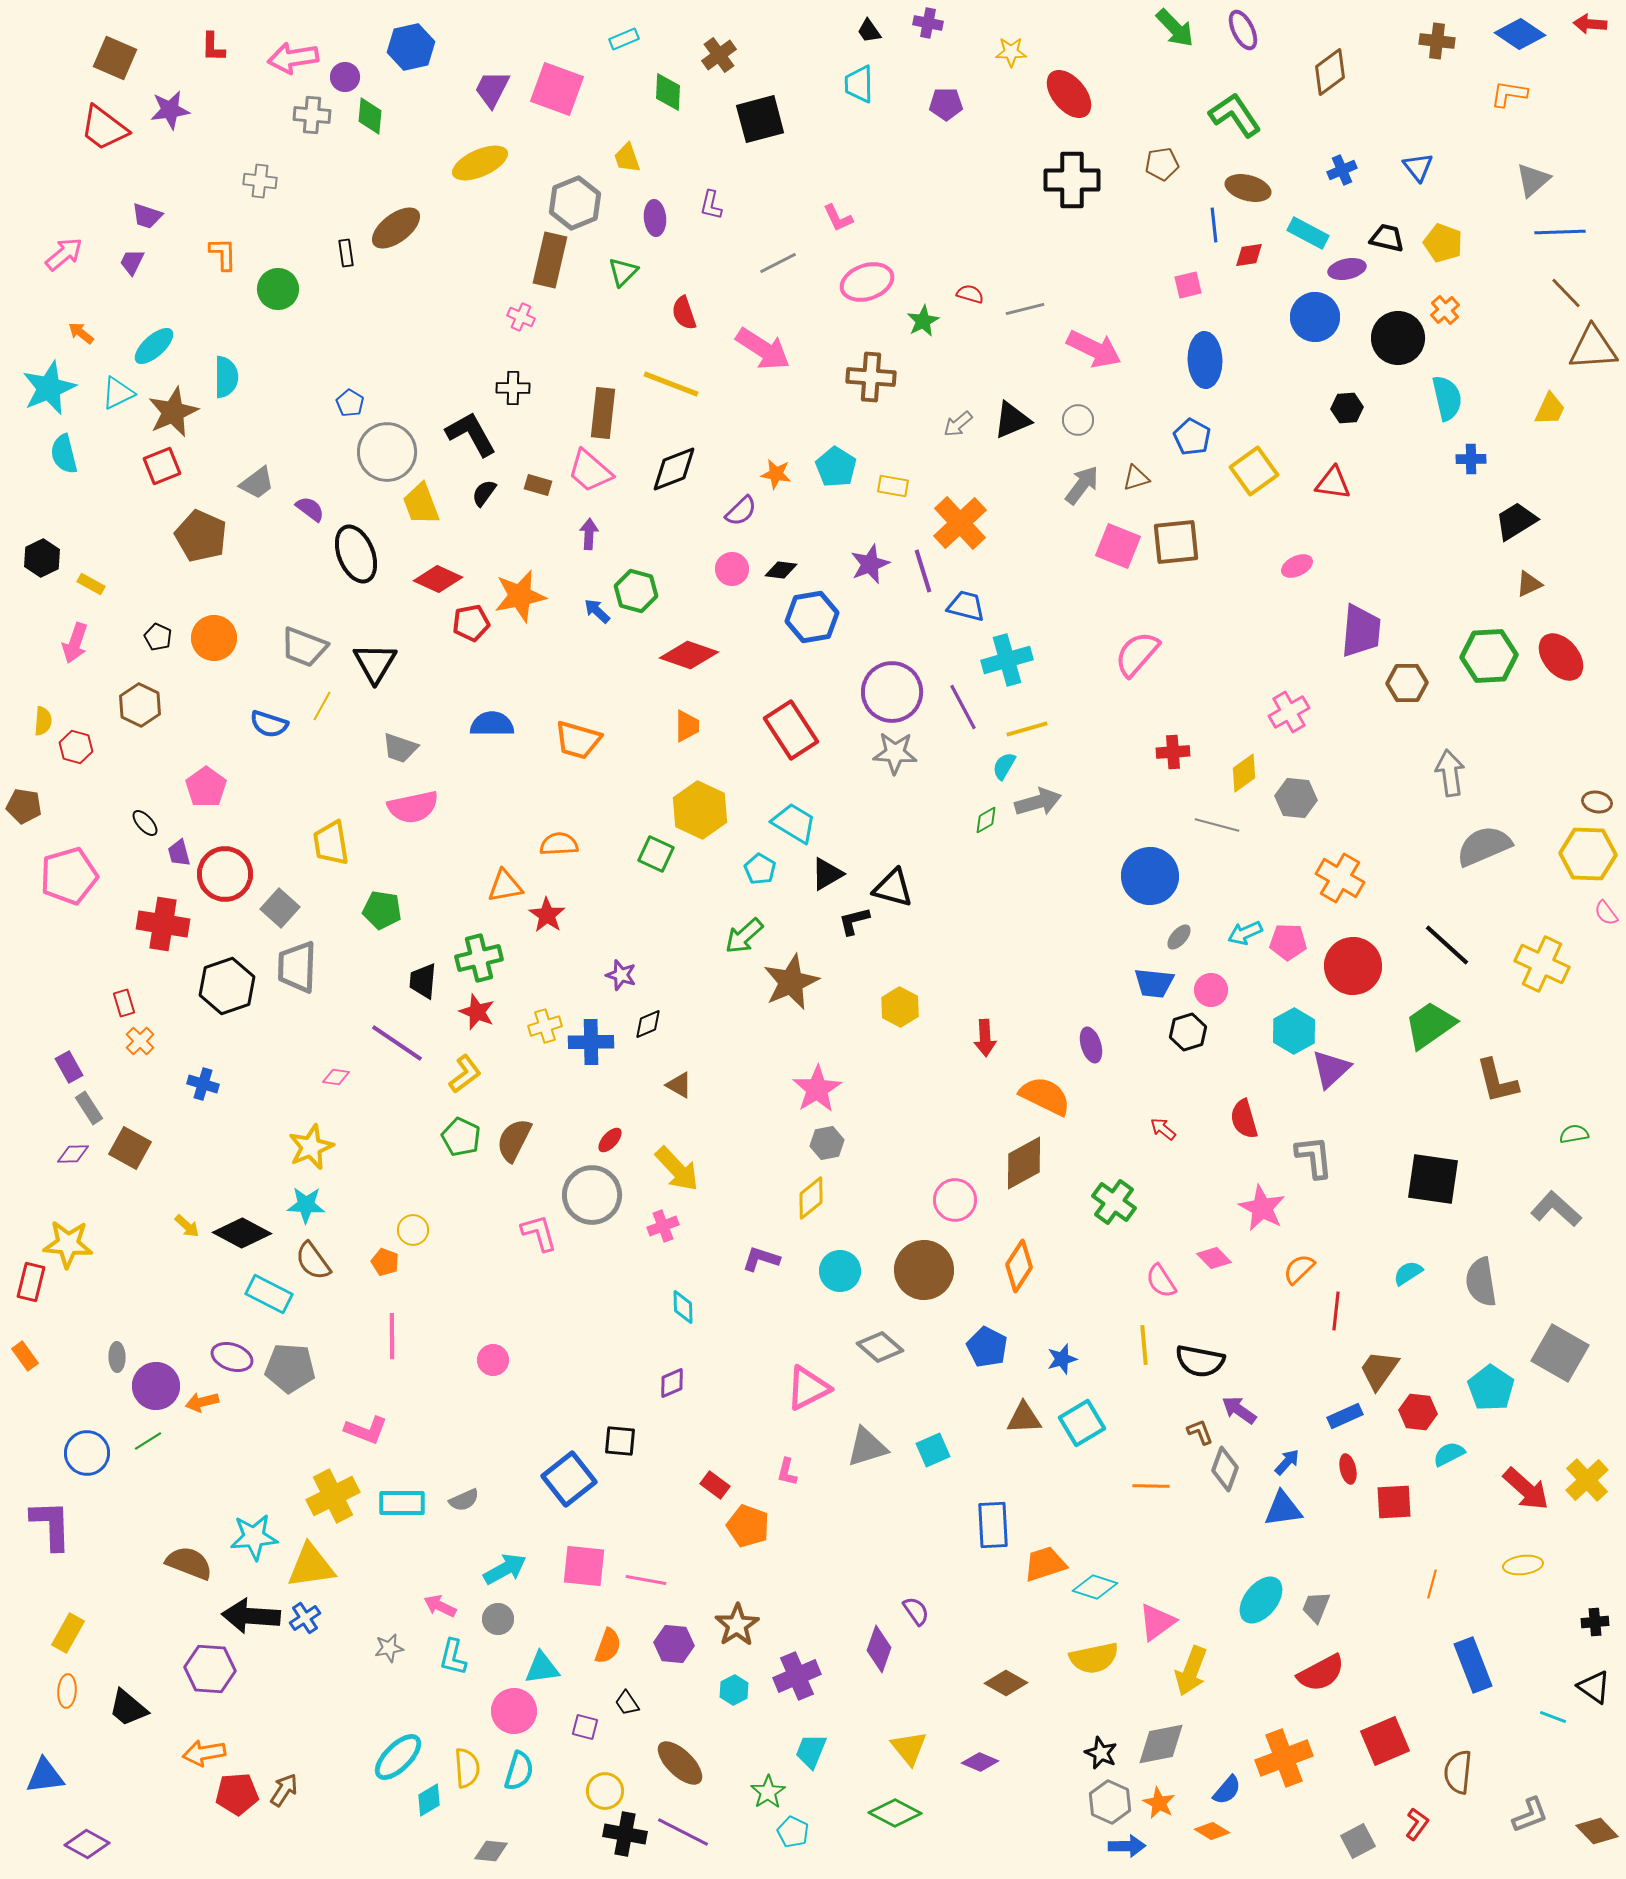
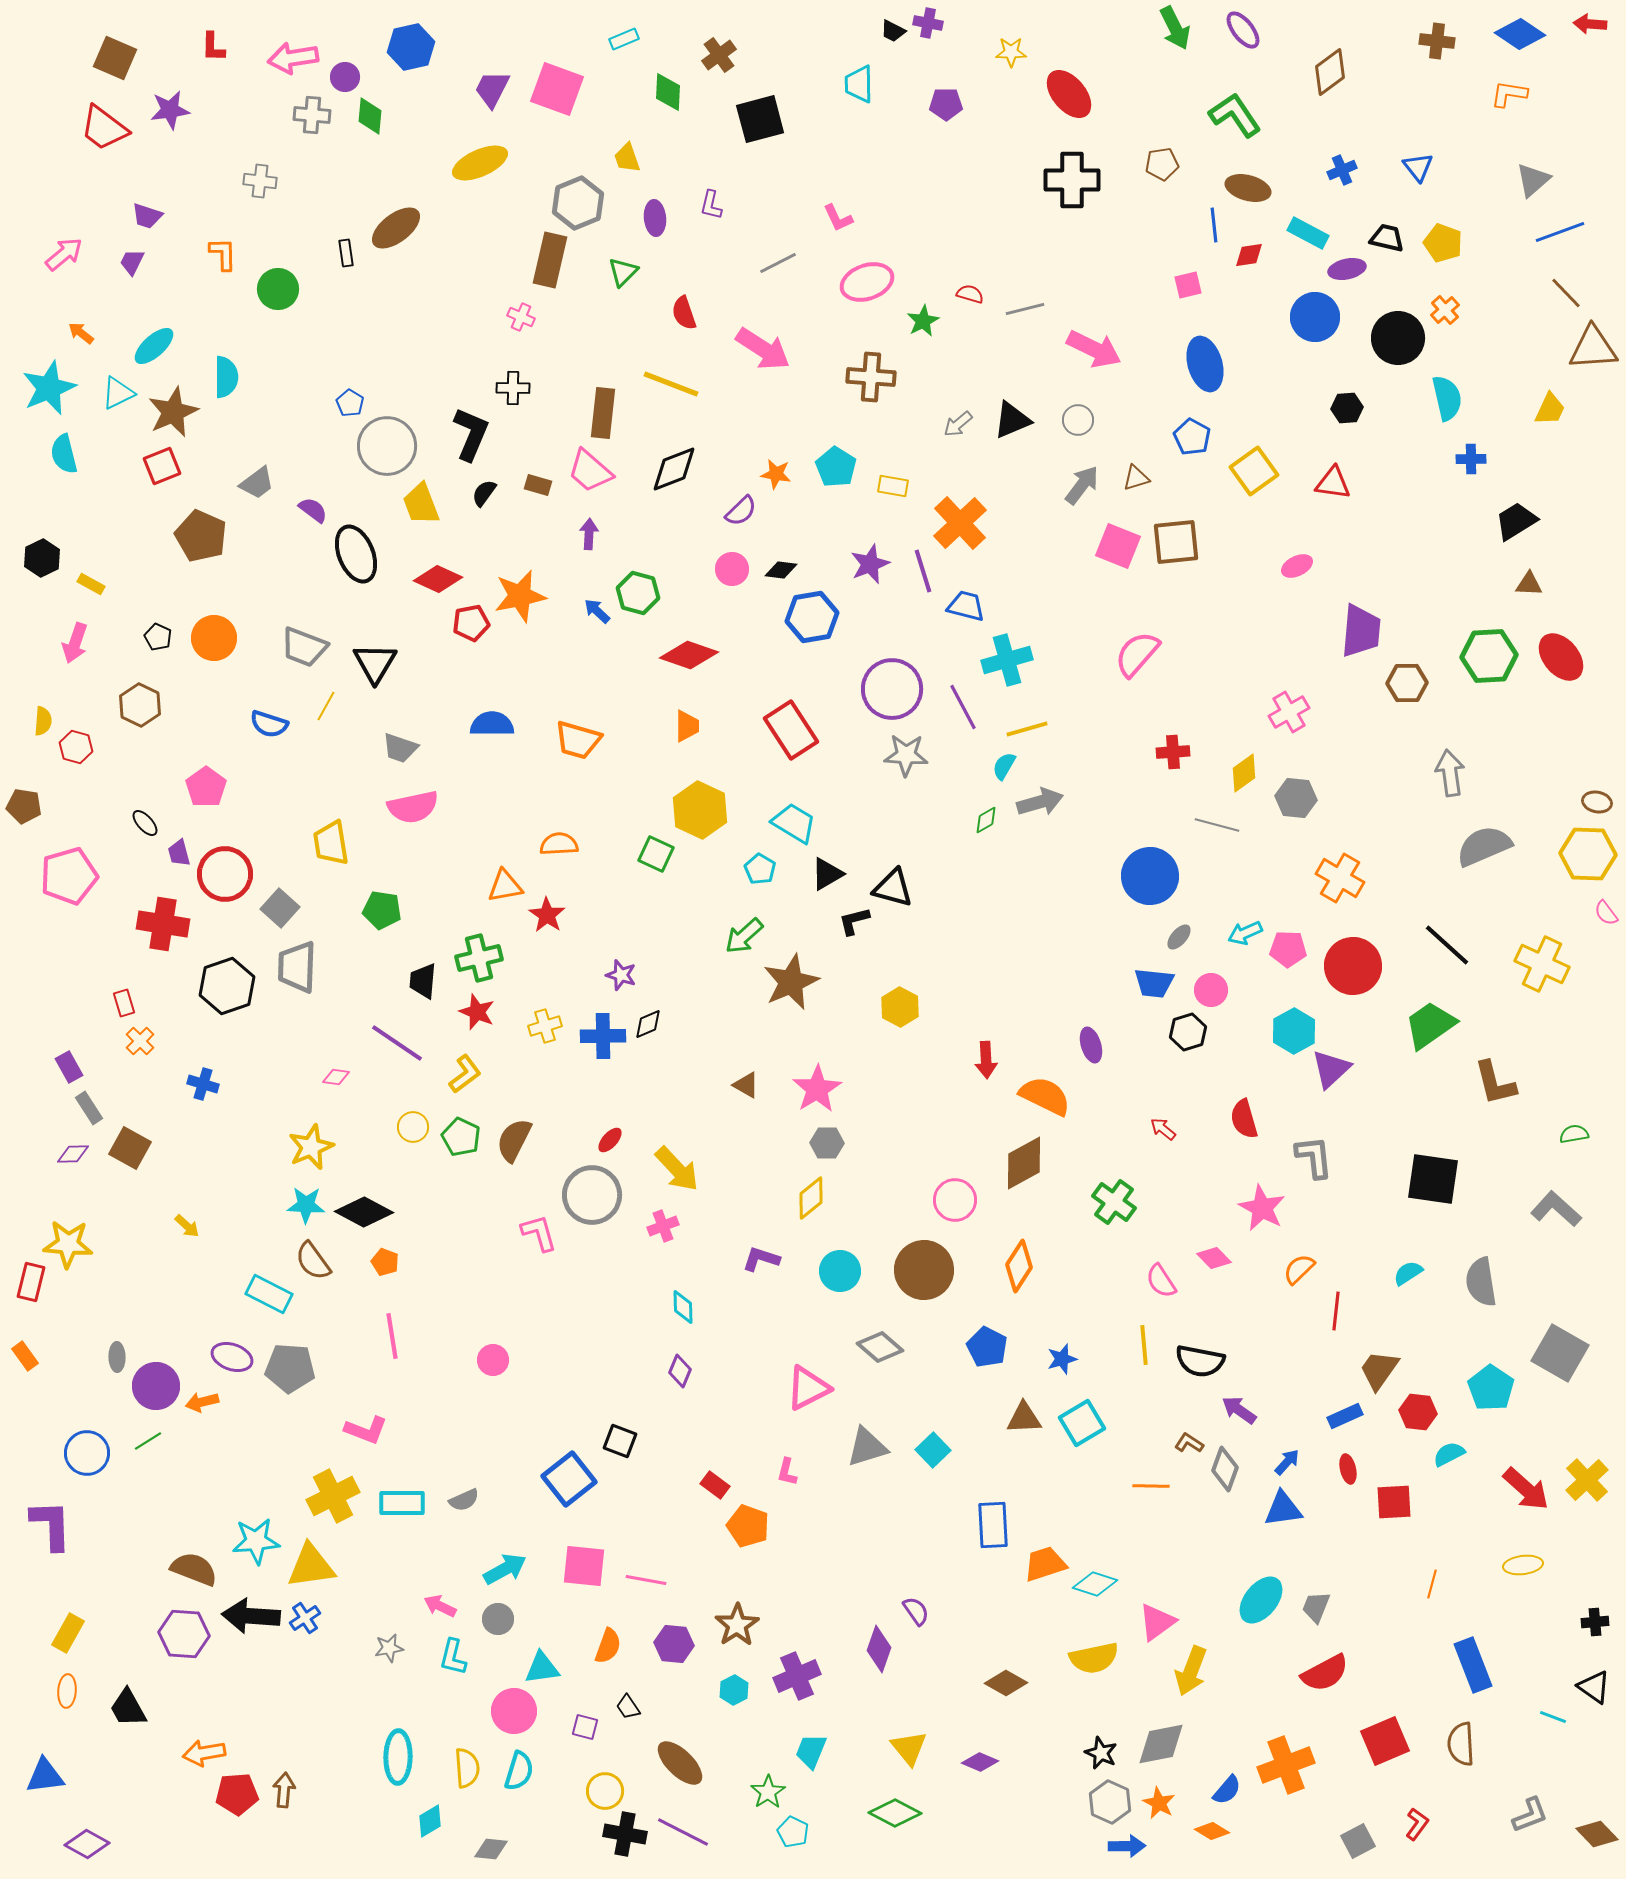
green arrow at (1175, 28): rotated 18 degrees clockwise
purple ellipse at (1243, 30): rotated 12 degrees counterclockwise
black trapezoid at (869, 31): moved 24 px right; rotated 28 degrees counterclockwise
gray hexagon at (575, 203): moved 3 px right
blue line at (1560, 232): rotated 18 degrees counterclockwise
blue ellipse at (1205, 360): moved 4 px down; rotated 14 degrees counterclockwise
black L-shape at (471, 434): rotated 52 degrees clockwise
gray circle at (387, 452): moved 6 px up
purple semicircle at (310, 509): moved 3 px right, 1 px down
brown triangle at (1529, 584): rotated 28 degrees clockwise
green hexagon at (636, 591): moved 2 px right, 2 px down
purple circle at (892, 692): moved 3 px up
yellow line at (322, 706): moved 4 px right
gray star at (895, 753): moved 11 px right, 2 px down
gray arrow at (1038, 802): moved 2 px right
pink pentagon at (1288, 942): moved 7 px down
red arrow at (985, 1038): moved 1 px right, 22 px down
blue cross at (591, 1042): moved 12 px right, 6 px up
brown L-shape at (1497, 1081): moved 2 px left, 2 px down
brown triangle at (679, 1085): moved 67 px right
gray hexagon at (827, 1143): rotated 12 degrees clockwise
yellow circle at (413, 1230): moved 103 px up
black diamond at (242, 1233): moved 122 px right, 21 px up
pink line at (392, 1336): rotated 9 degrees counterclockwise
purple diamond at (672, 1383): moved 8 px right, 12 px up; rotated 44 degrees counterclockwise
brown L-shape at (1200, 1432): moved 11 px left, 11 px down; rotated 36 degrees counterclockwise
black square at (620, 1441): rotated 16 degrees clockwise
cyan square at (933, 1450): rotated 20 degrees counterclockwise
cyan star at (254, 1537): moved 2 px right, 4 px down
brown semicircle at (189, 1563): moved 5 px right, 6 px down
cyan diamond at (1095, 1587): moved 3 px up
purple hexagon at (210, 1669): moved 26 px left, 35 px up
red semicircle at (1321, 1673): moved 4 px right
black trapezoid at (627, 1703): moved 1 px right, 4 px down
black trapezoid at (128, 1708): rotated 21 degrees clockwise
cyan ellipse at (398, 1757): rotated 44 degrees counterclockwise
orange cross at (1284, 1758): moved 2 px right, 7 px down
brown semicircle at (1458, 1772): moved 3 px right, 28 px up; rotated 9 degrees counterclockwise
brown arrow at (284, 1790): rotated 28 degrees counterclockwise
cyan diamond at (429, 1800): moved 1 px right, 21 px down
brown diamond at (1597, 1831): moved 3 px down
gray diamond at (491, 1851): moved 2 px up
